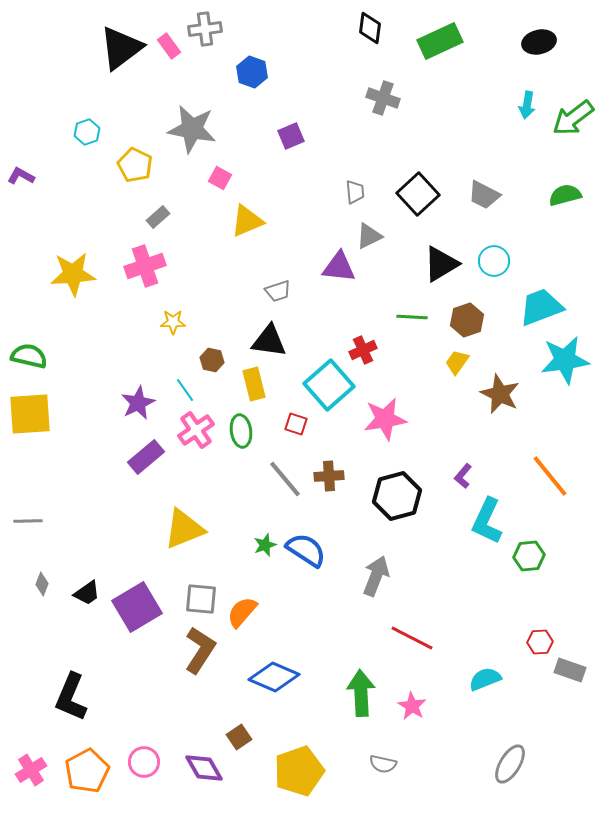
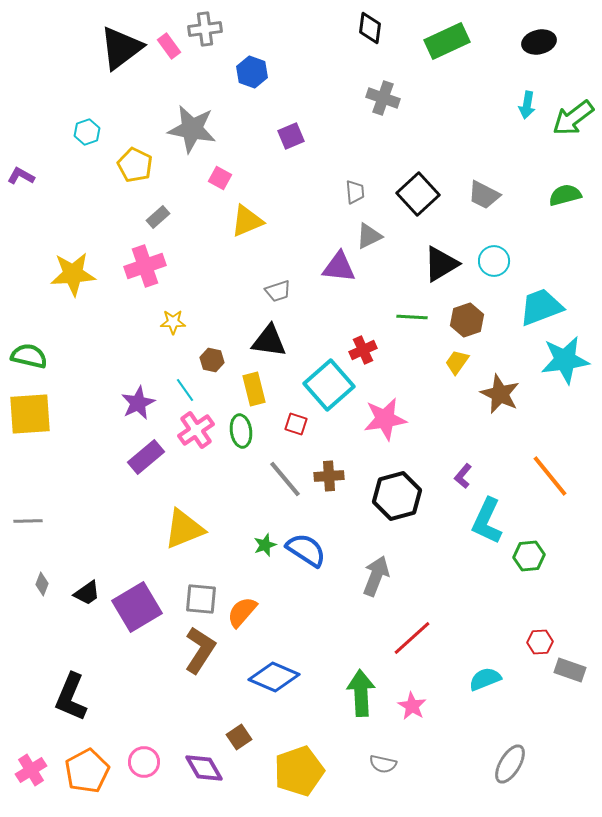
green rectangle at (440, 41): moved 7 px right
yellow rectangle at (254, 384): moved 5 px down
red line at (412, 638): rotated 69 degrees counterclockwise
